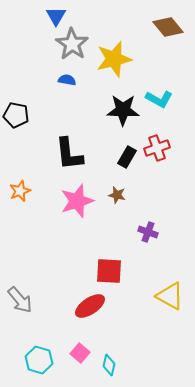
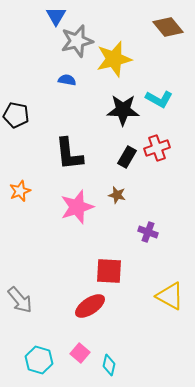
gray star: moved 5 px right, 3 px up; rotated 24 degrees clockwise
pink star: moved 6 px down
